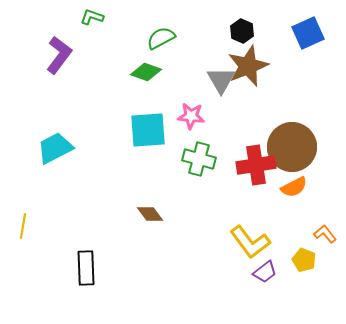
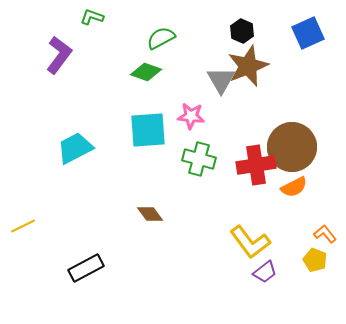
cyan trapezoid: moved 20 px right
yellow line: rotated 55 degrees clockwise
yellow pentagon: moved 11 px right
black rectangle: rotated 64 degrees clockwise
